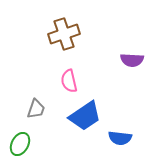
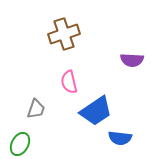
pink semicircle: moved 1 px down
blue trapezoid: moved 11 px right, 5 px up
